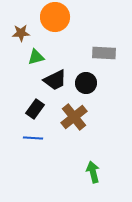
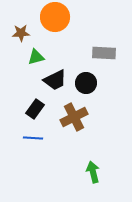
brown cross: rotated 12 degrees clockwise
